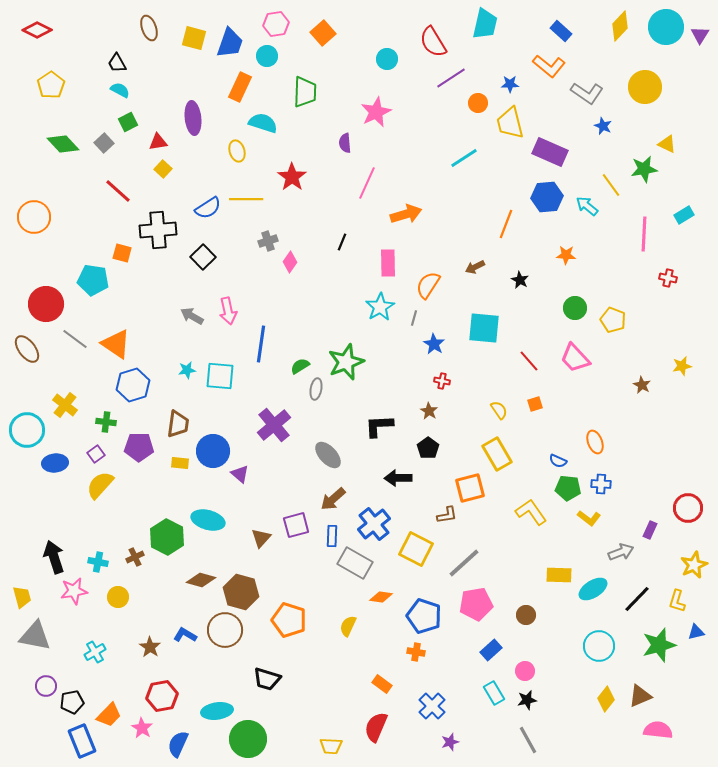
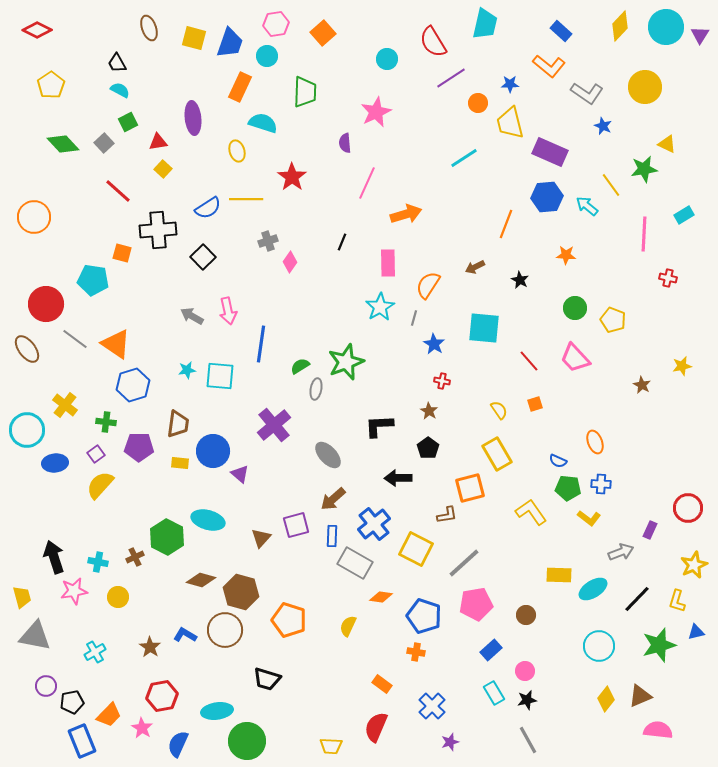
green circle at (248, 739): moved 1 px left, 2 px down
